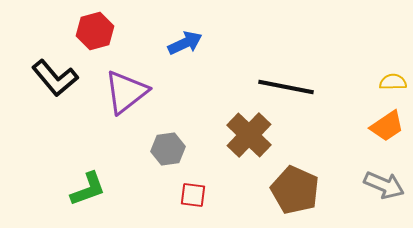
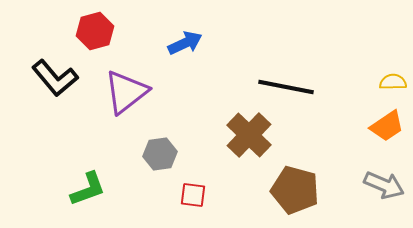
gray hexagon: moved 8 px left, 5 px down
brown pentagon: rotated 9 degrees counterclockwise
